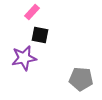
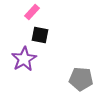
purple star: moved 1 px down; rotated 20 degrees counterclockwise
